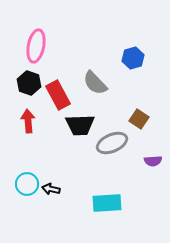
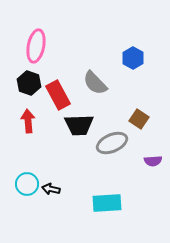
blue hexagon: rotated 15 degrees counterclockwise
black trapezoid: moved 1 px left
